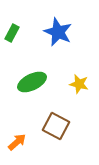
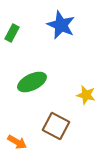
blue star: moved 3 px right, 7 px up
yellow star: moved 7 px right, 11 px down
orange arrow: rotated 72 degrees clockwise
